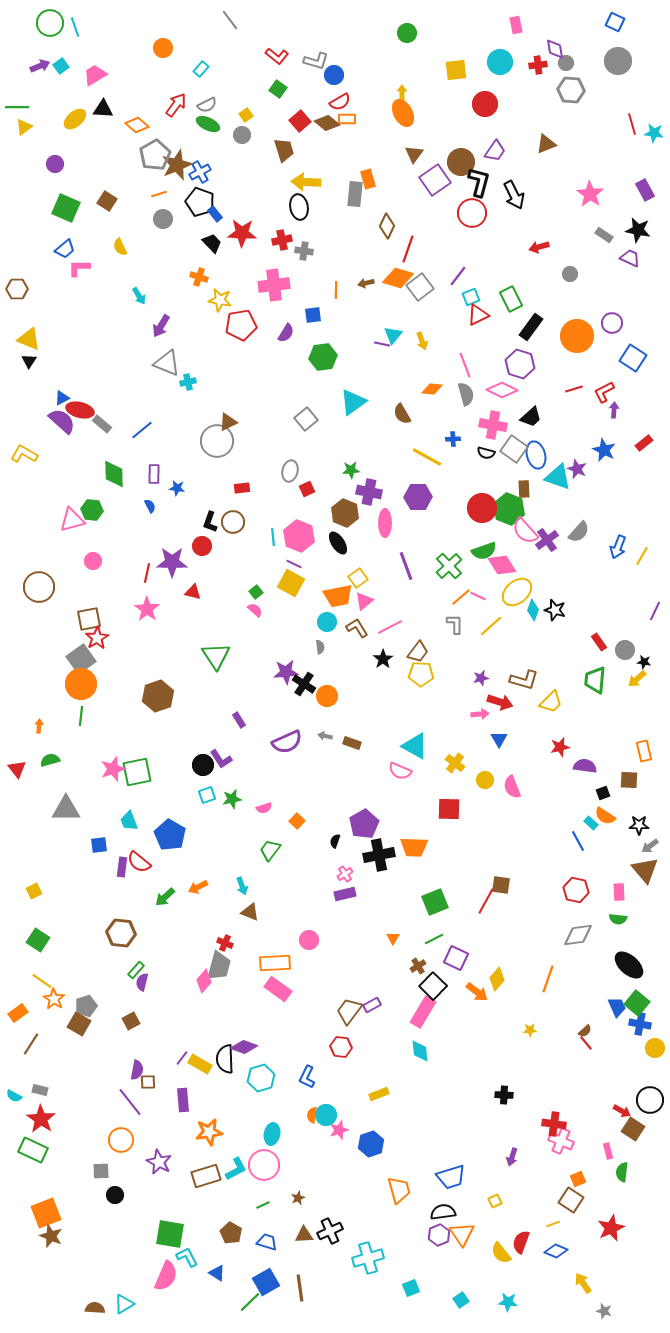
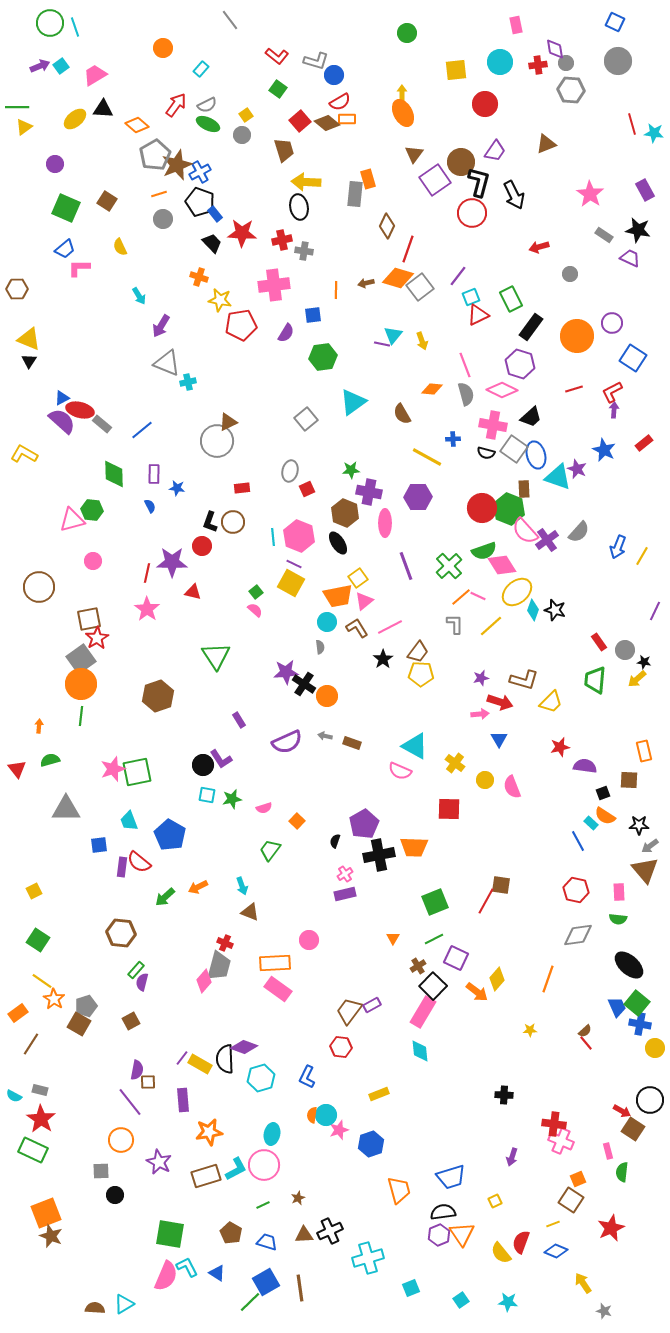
red L-shape at (604, 392): moved 8 px right
cyan square at (207, 795): rotated 30 degrees clockwise
cyan L-shape at (187, 1257): moved 10 px down
